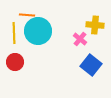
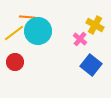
orange line: moved 2 px down
yellow cross: rotated 24 degrees clockwise
yellow line: rotated 55 degrees clockwise
